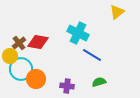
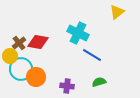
orange circle: moved 2 px up
